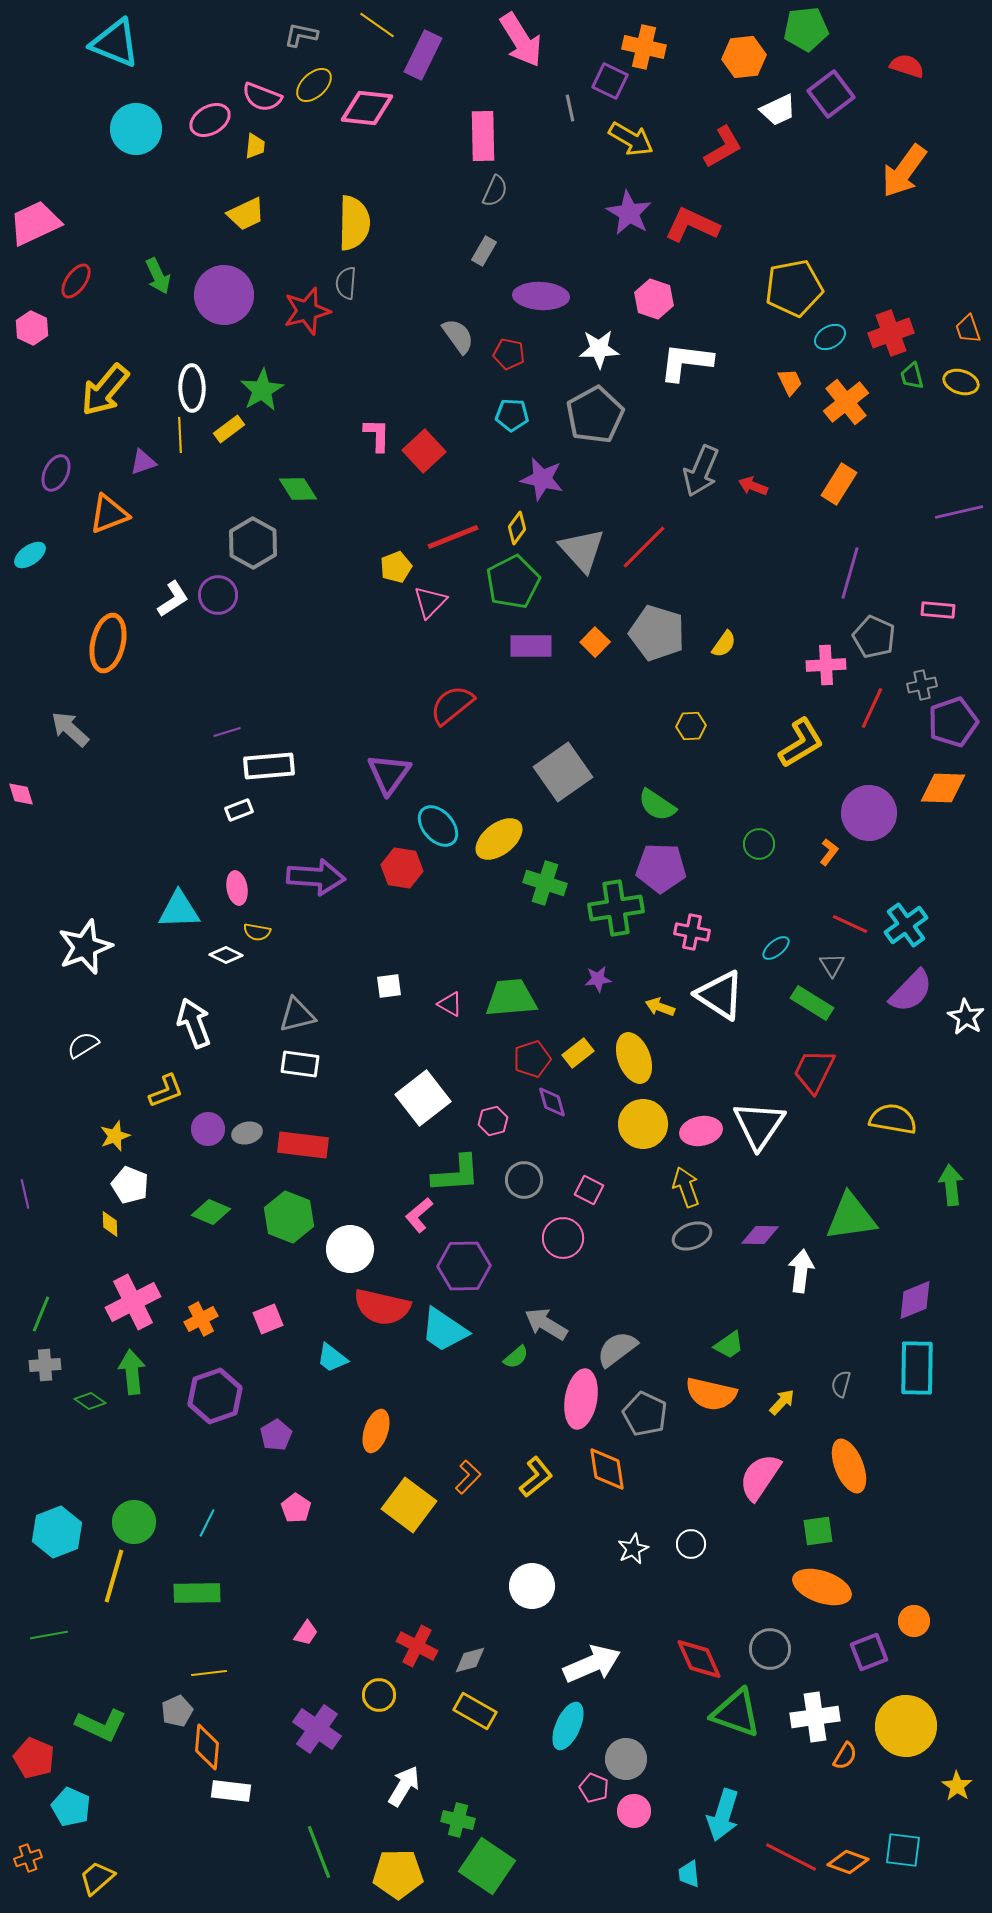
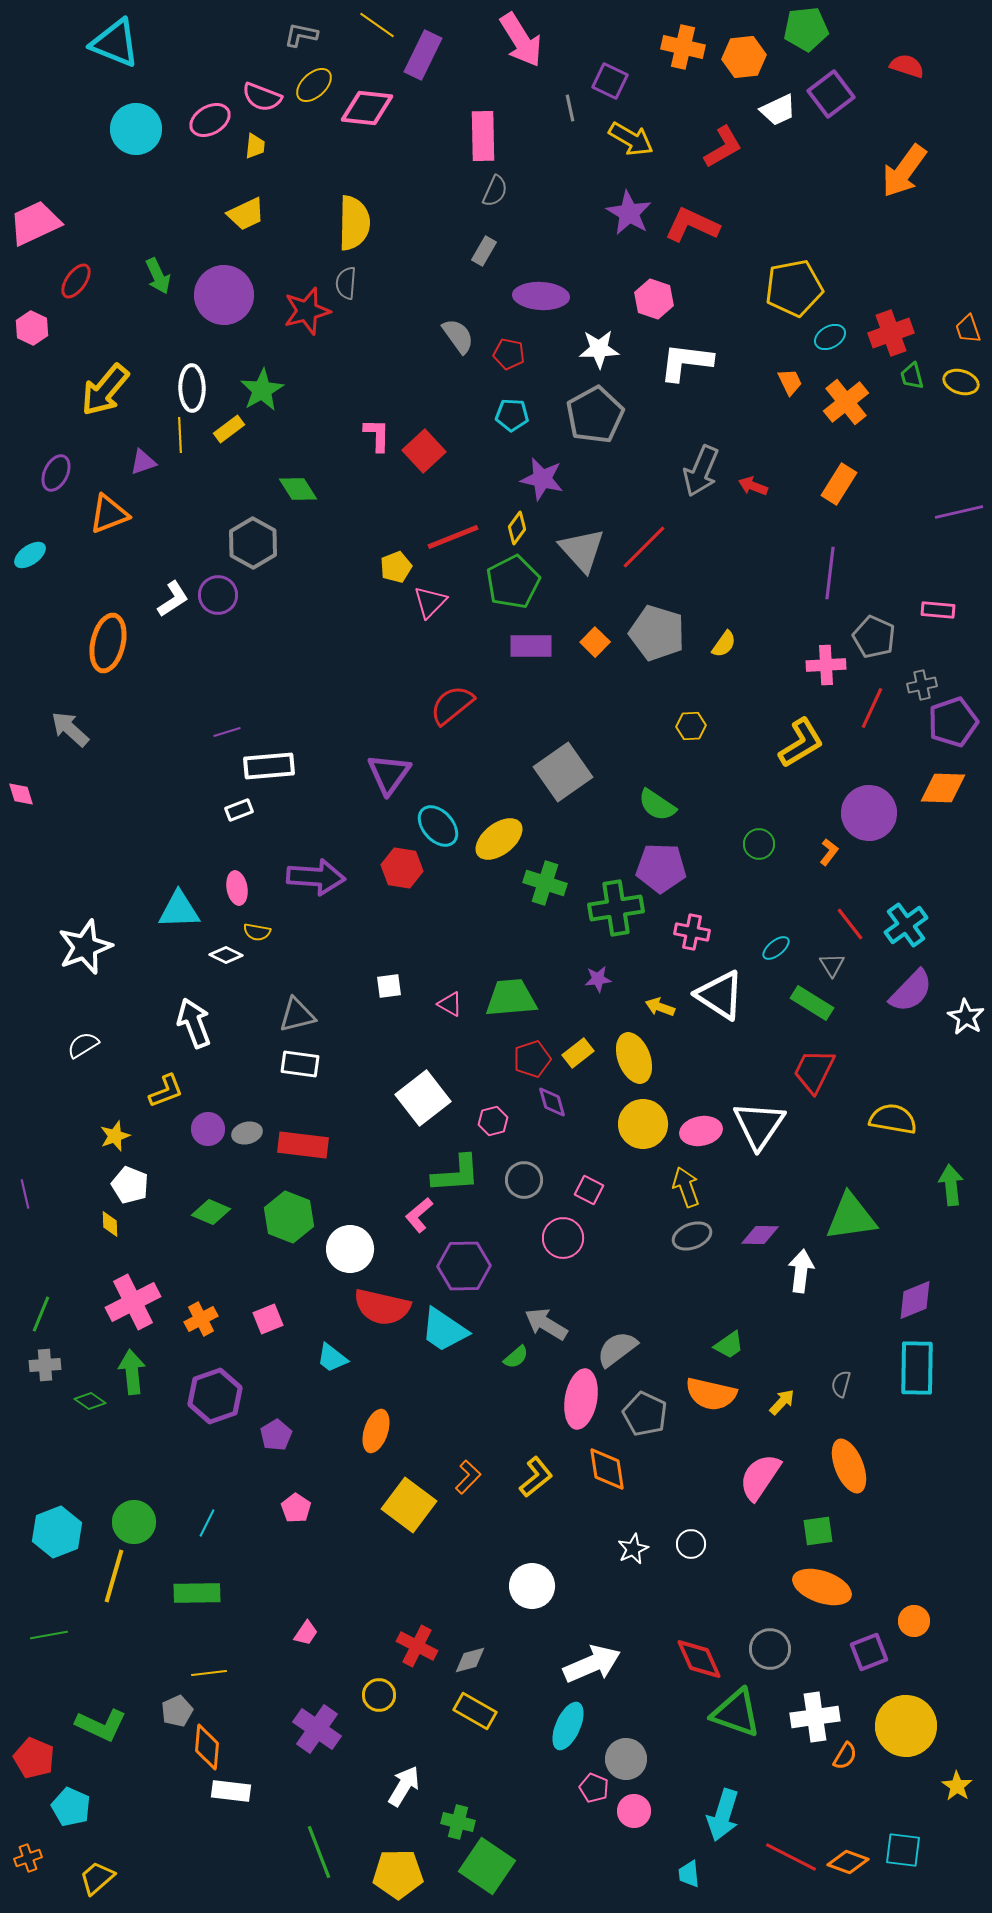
orange cross at (644, 47): moved 39 px right
purple line at (850, 573): moved 20 px left; rotated 9 degrees counterclockwise
red line at (850, 924): rotated 27 degrees clockwise
green cross at (458, 1820): moved 2 px down
